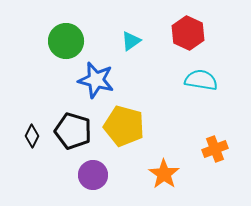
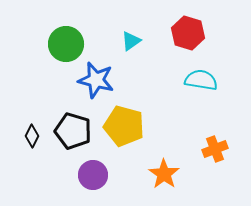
red hexagon: rotated 8 degrees counterclockwise
green circle: moved 3 px down
